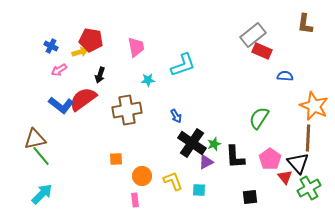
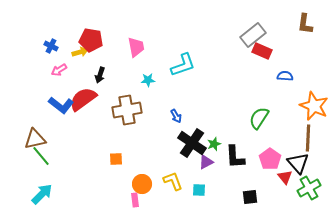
orange circle: moved 8 px down
